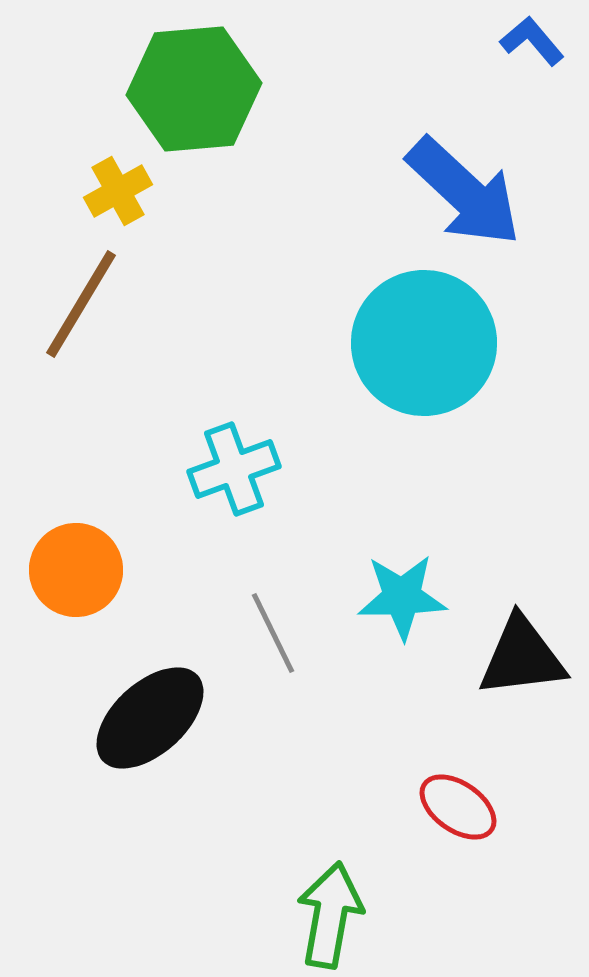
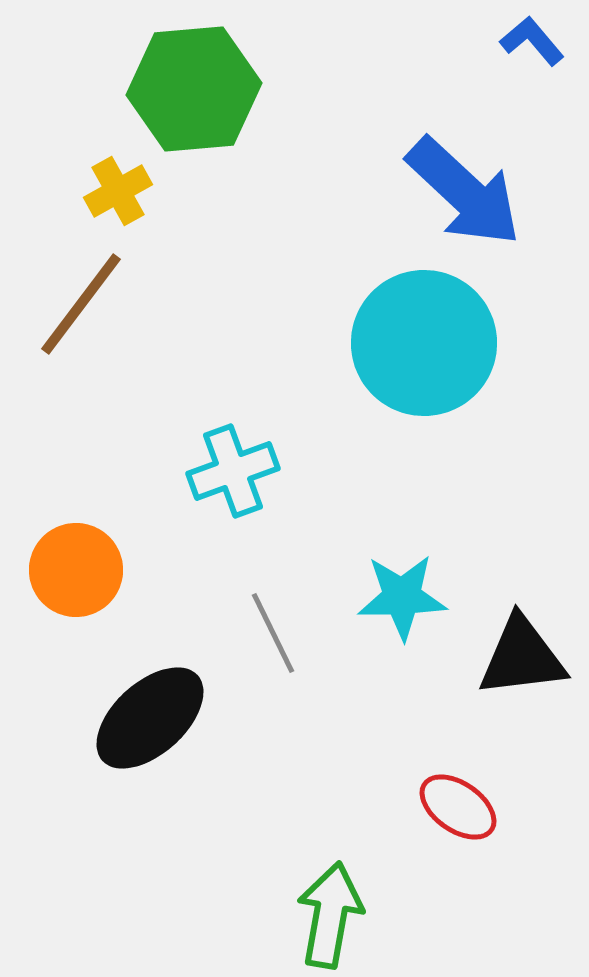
brown line: rotated 6 degrees clockwise
cyan cross: moved 1 px left, 2 px down
